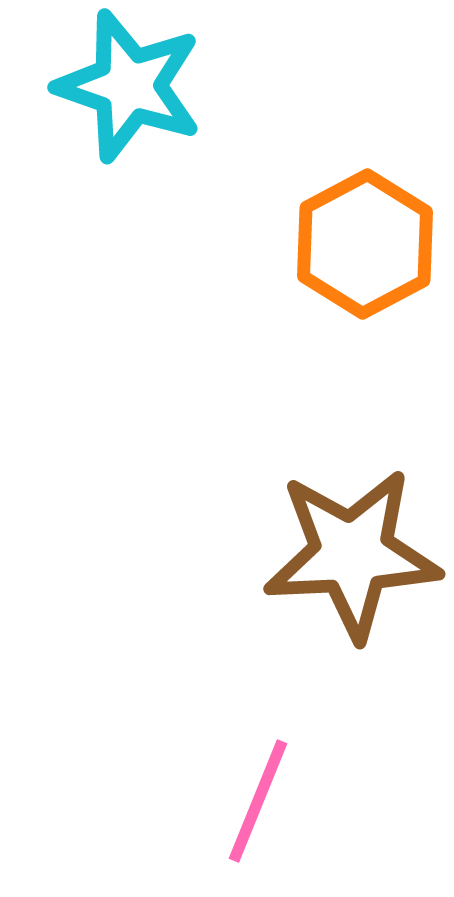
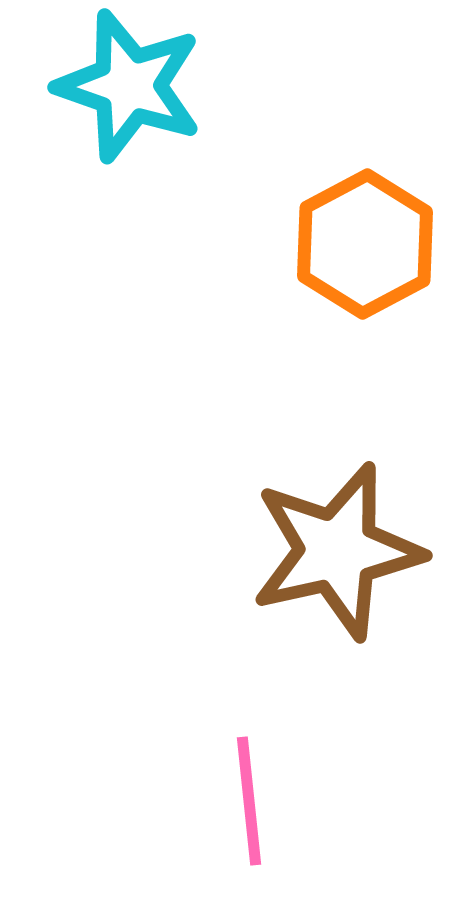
brown star: moved 15 px left, 3 px up; rotated 10 degrees counterclockwise
pink line: moved 9 px left; rotated 28 degrees counterclockwise
